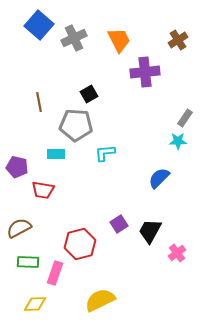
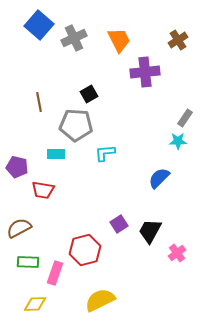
red hexagon: moved 5 px right, 6 px down
